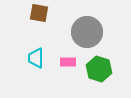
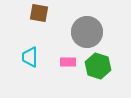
cyan trapezoid: moved 6 px left, 1 px up
green hexagon: moved 1 px left, 3 px up
